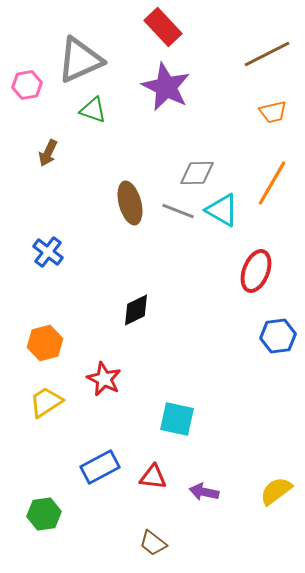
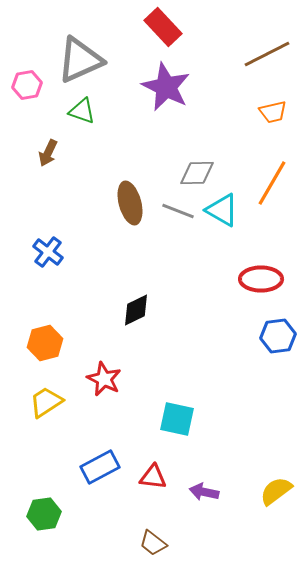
green triangle: moved 11 px left, 1 px down
red ellipse: moved 5 px right, 8 px down; rotated 69 degrees clockwise
